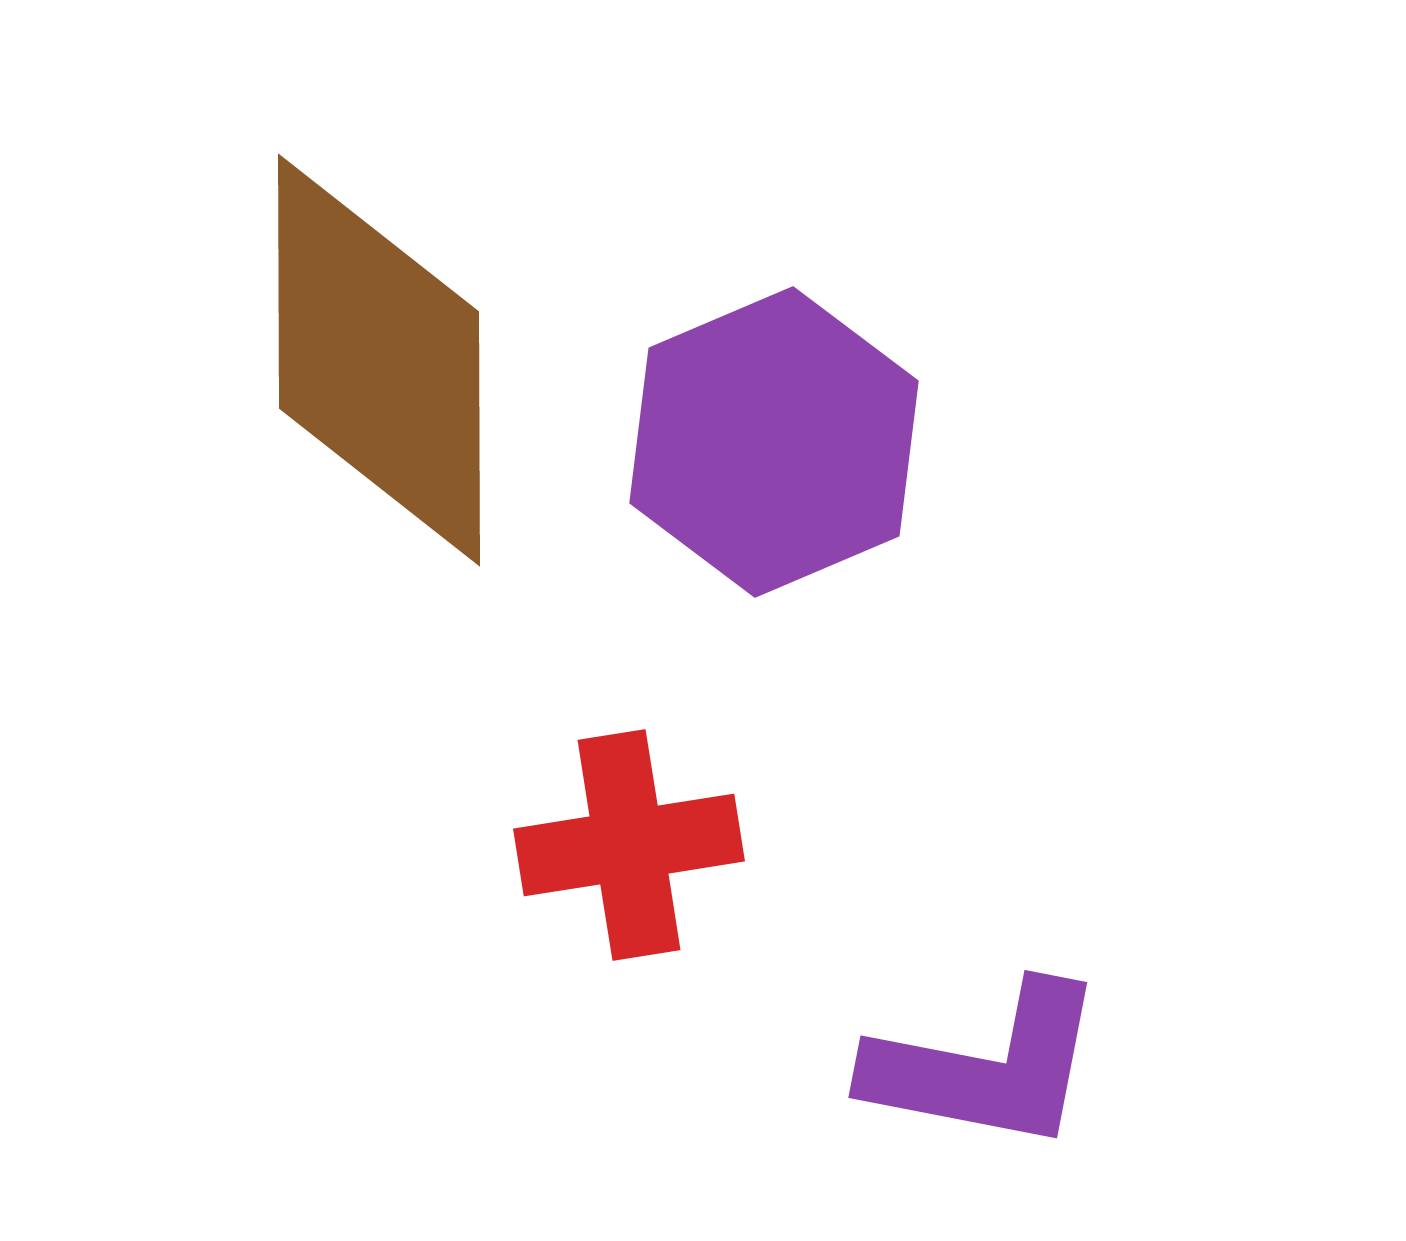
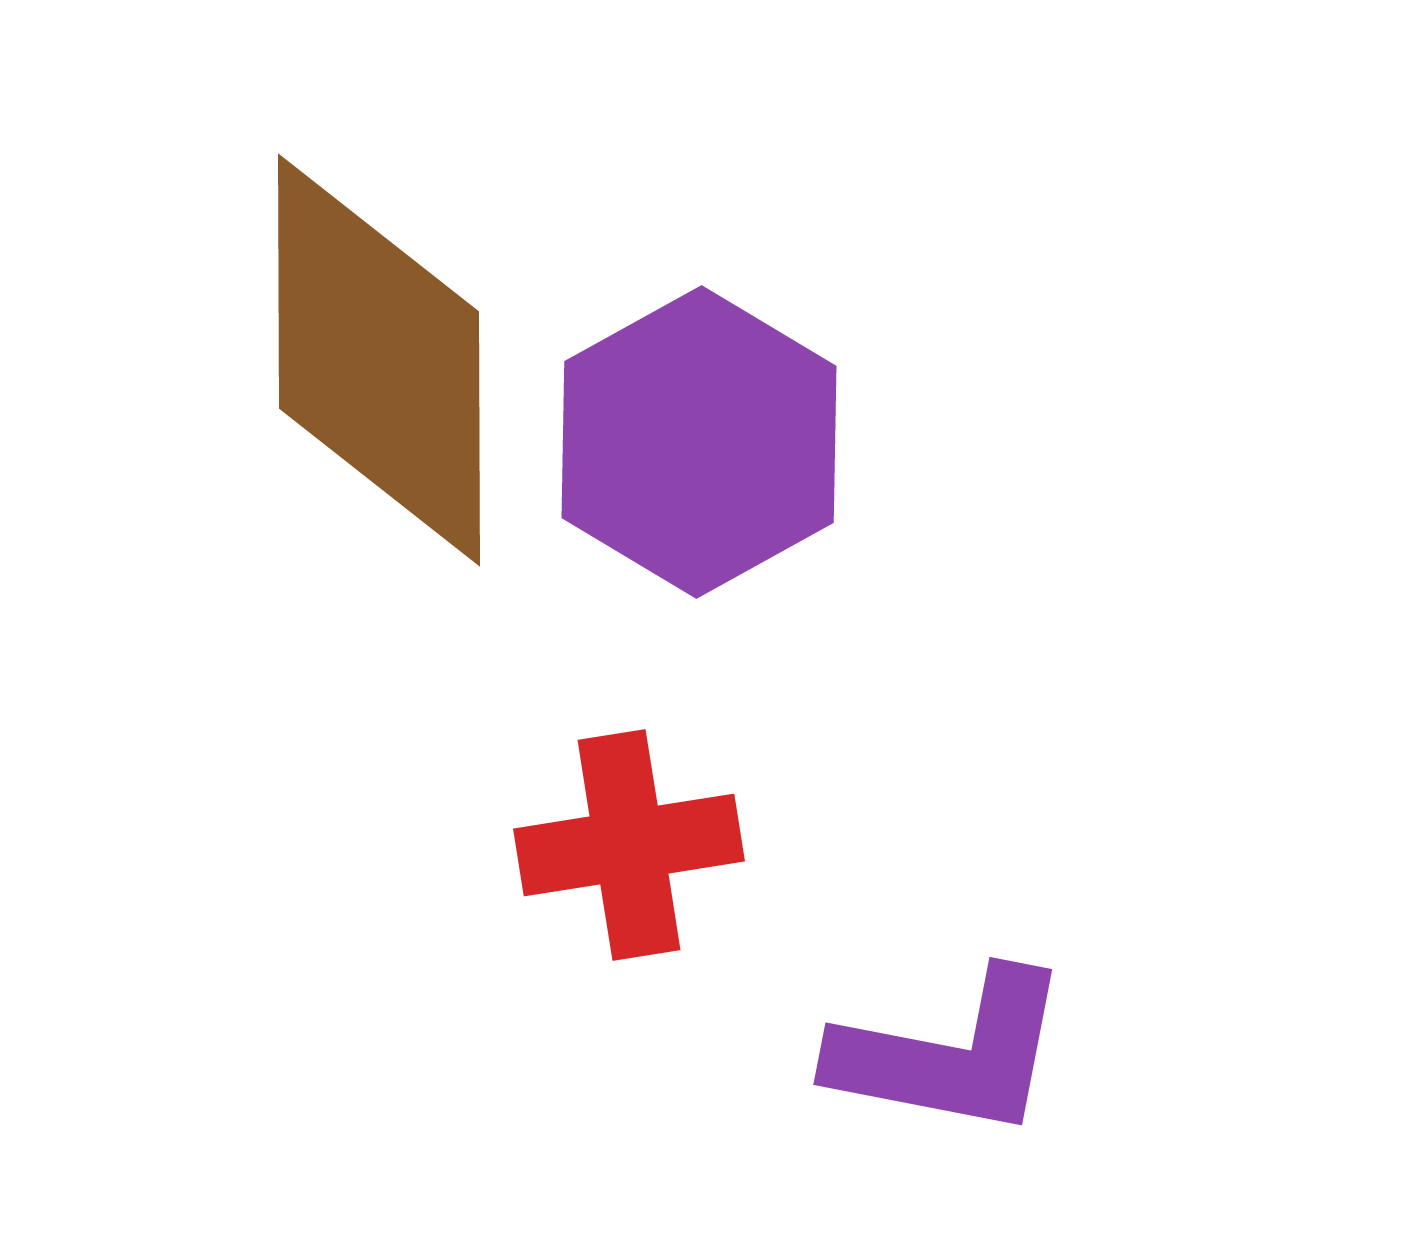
purple hexagon: moved 75 px left; rotated 6 degrees counterclockwise
purple L-shape: moved 35 px left, 13 px up
